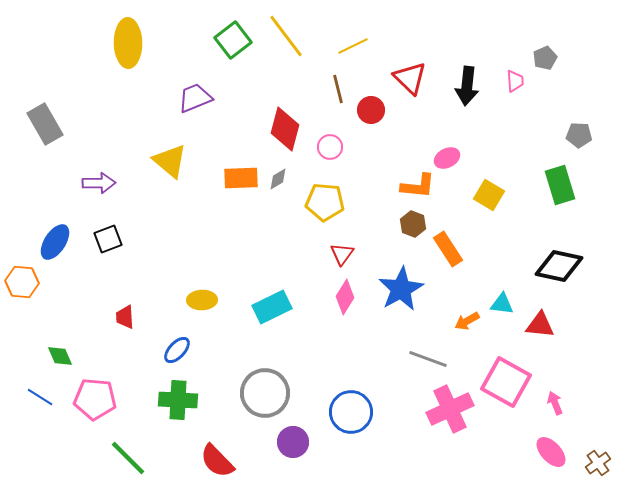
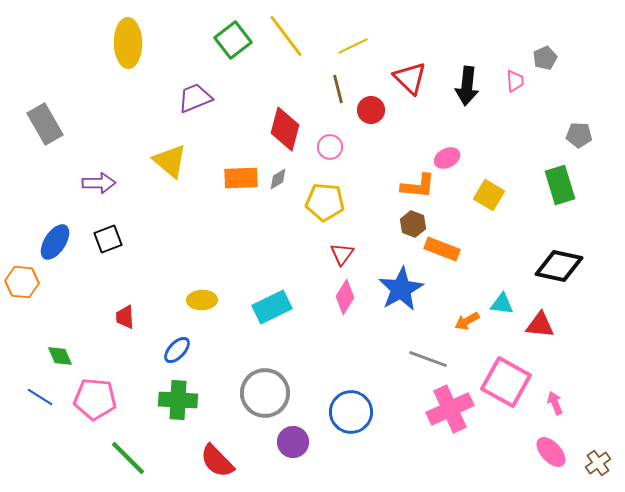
orange rectangle at (448, 249): moved 6 px left; rotated 36 degrees counterclockwise
